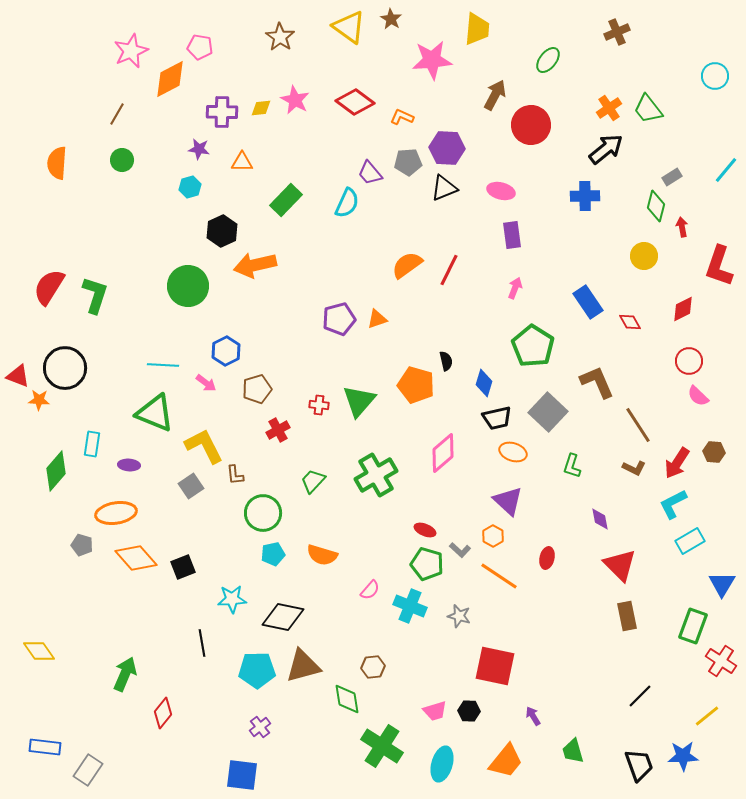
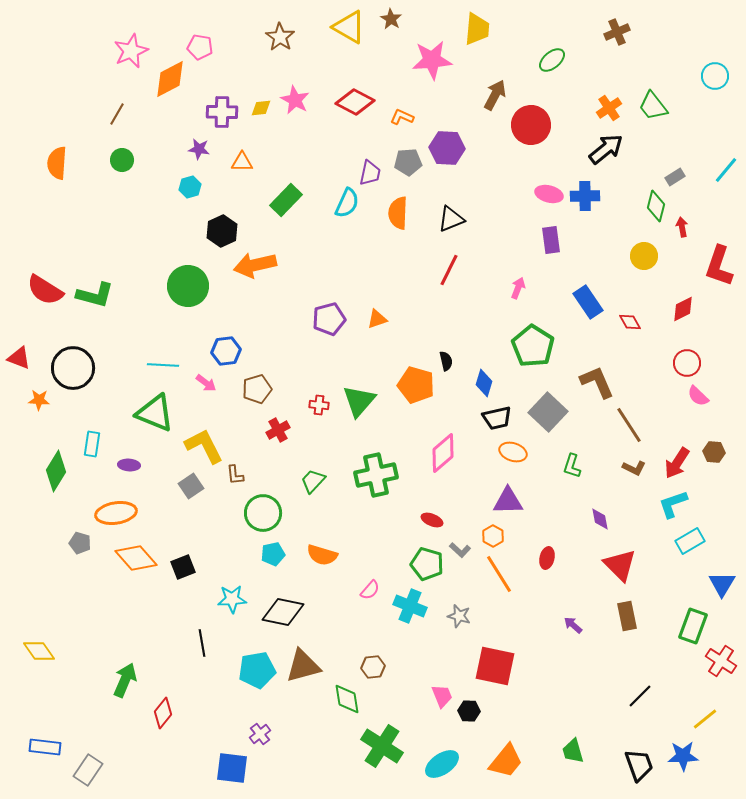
yellow triangle at (349, 27): rotated 6 degrees counterclockwise
green ellipse at (548, 60): moved 4 px right; rotated 12 degrees clockwise
red diamond at (355, 102): rotated 9 degrees counterclockwise
green trapezoid at (648, 109): moved 5 px right, 3 px up
purple trapezoid at (370, 173): rotated 128 degrees counterclockwise
gray rectangle at (672, 177): moved 3 px right
black triangle at (444, 188): moved 7 px right, 31 px down
pink ellipse at (501, 191): moved 48 px right, 3 px down
purple rectangle at (512, 235): moved 39 px right, 5 px down
orange semicircle at (407, 265): moved 9 px left, 52 px up; rotated 52 degrees counterclockwise
red semicircle at (49, 287): moved 4 px left, 3 px down; rotated 90 degrees counterclockwise
pink arrow at (515, 288): moved 3 px right
green L-shape at (95, 295): rotated 87 degrees clockwise
purple pentagon at (339, 319): moved 10 px left
blue hexagon at (226, 351): rotated 20 degrees clockwise
red circle at (689, 361): moved 2 px left, 2 px down
black circle at (65, 368): moved 8 px right
red triangle at (18, 376): moved 1 px right, 18 px up
brown line at (638, 425): moved 9 px left
green diamond at (56, 471): rotated 9 degrees counterclockwise
green cross at (376, 475): rotated 18 degrees clockwise
purple triangle at (508, 501): rotated 44 degrees counterclockwise
cyan L-shape at (673, 504): rotated 8 degrees clockwise
red ellipse at (425, 530): moved 7 px right, 10 px up
gray pentagon at (82, 545): moved 2 px left, 2 px up
orange line at (499, 576): moved 2 px up; rotated 24 degrees clockwise
black diamond at (283, 617): moved 5 px up
cyan pentagon at (257, 670): rotated 9 degrees counterclockwise
green arrow at (125, 674): moved 6 px down
pink trapezoid at (435, 711): moved 7 px right, 15 px up; rotated 95 degrees counterclockwise
purple arrow at (533, 716): moved 40 px right, 91 px up; rotated 18 degrees counterclockwise
yellow line at (707, 716): moved 2 px left, 3 px down
purple cross at (260, 727): moved 7 px down
cyan ellipse at (442, 764): rotated 40 degrees clockwise
blue square at (242, 775): moved 10 px left, 7 px up
